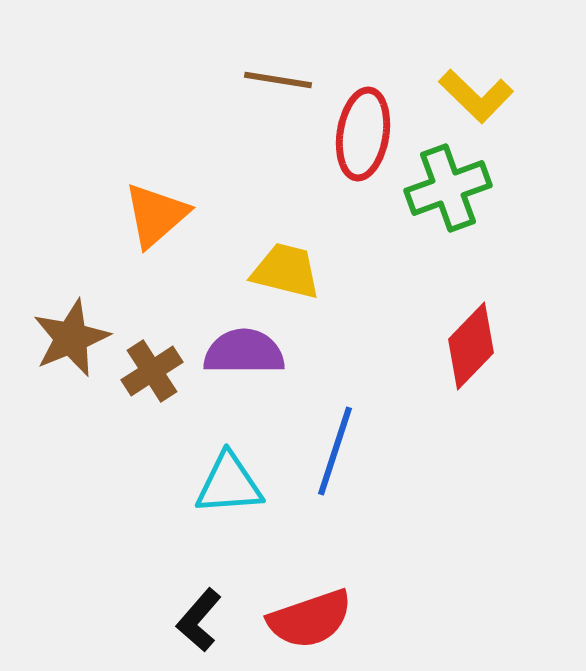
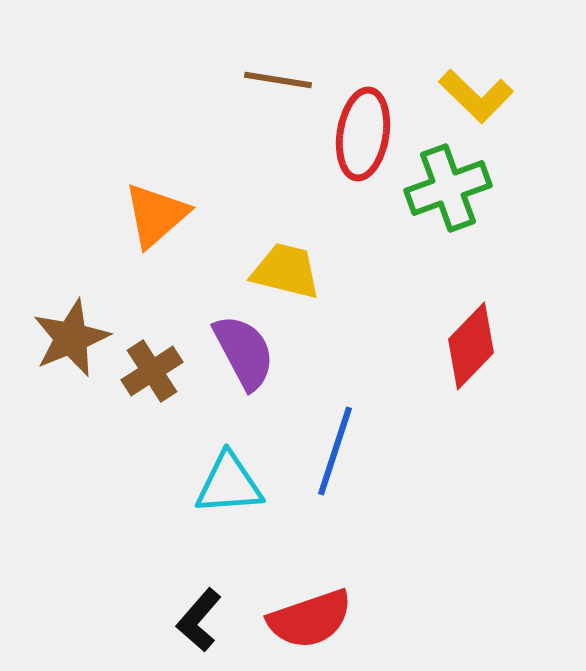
purple semicircle: rotated 62 degrees clockwise
